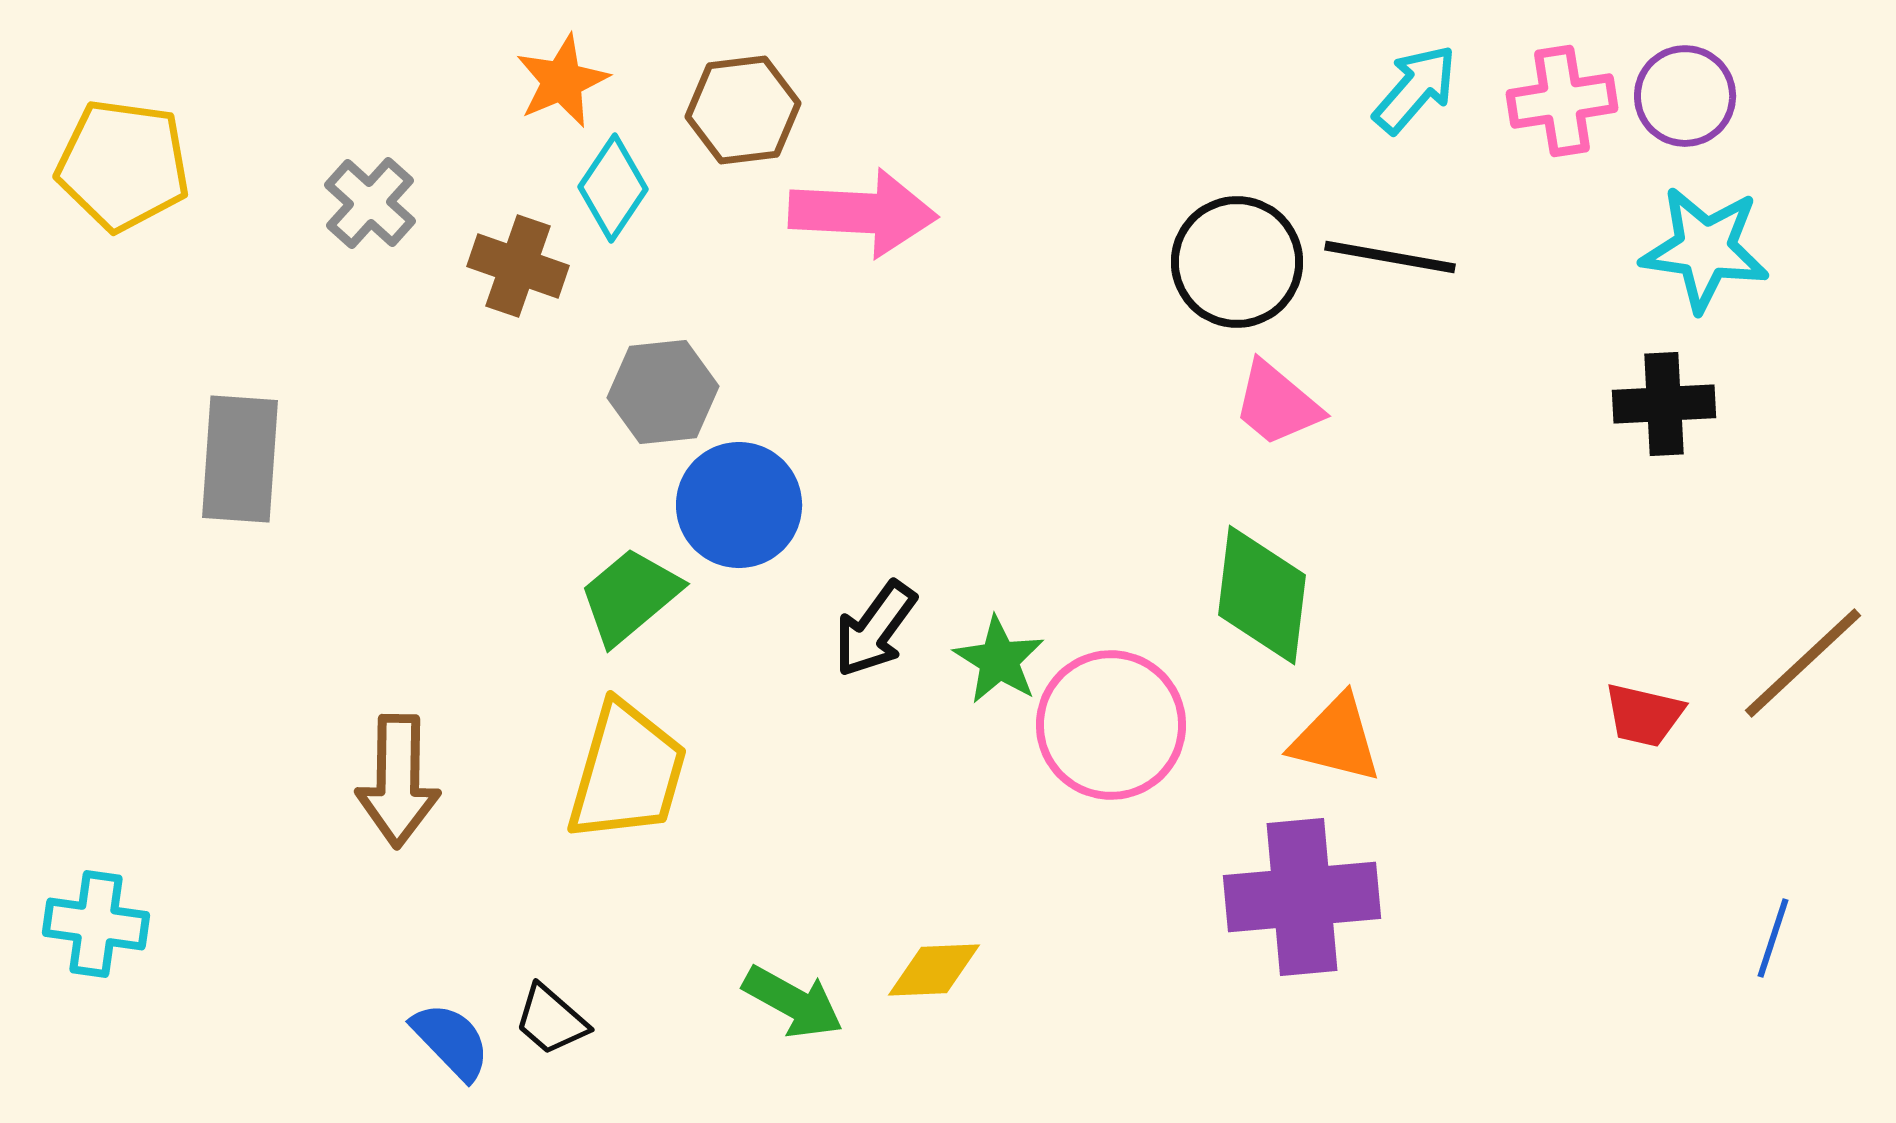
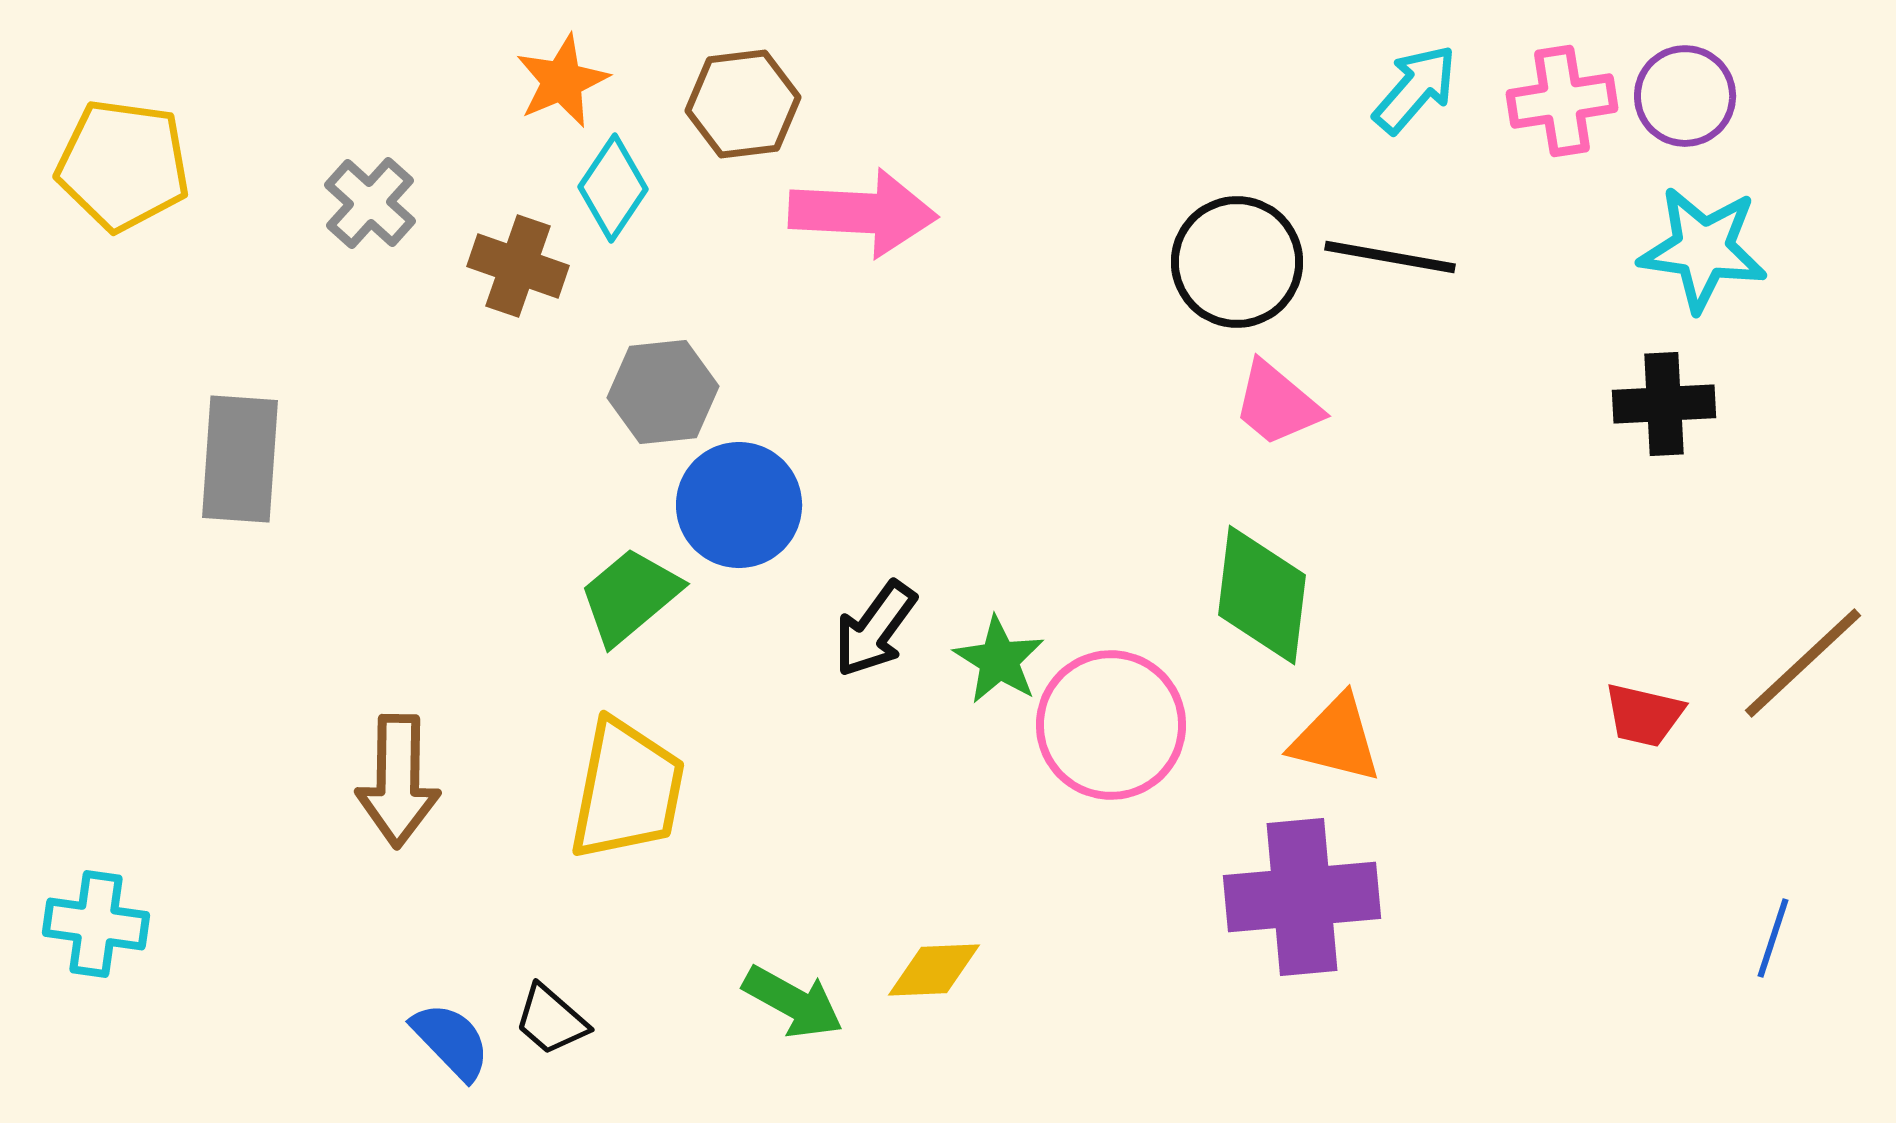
brown hexagon: moved 6 px up
cyan star: moved 2 px left
yellow trapezoid: moved 18 px down; rotated 5 degrees counterclockwise
